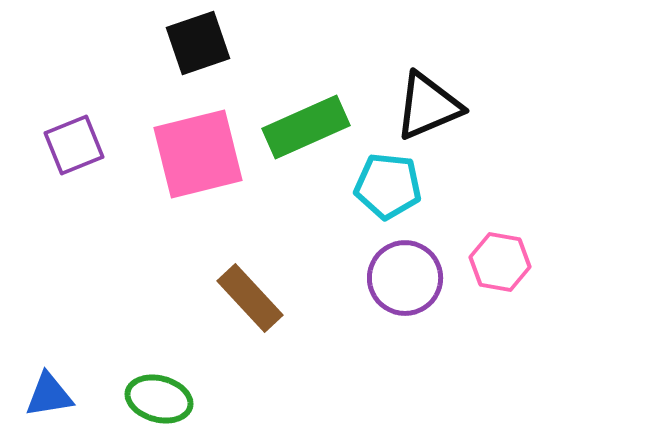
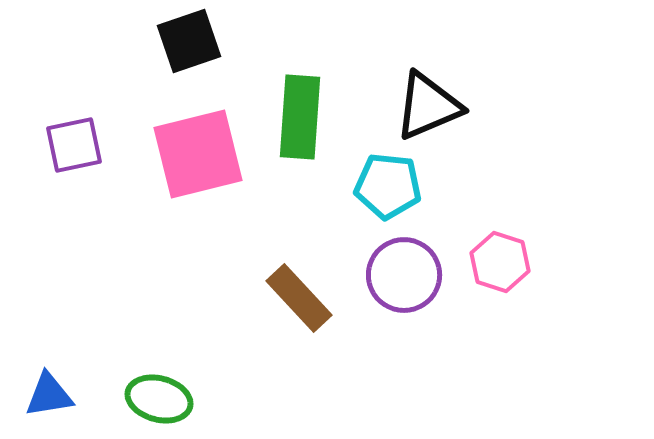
black square: moved 9 px left, 2 px up
green rectangle: moved 6 px left, 10 px up; rotated 62 degrees counterclockwise
purple square: rotated 10 degrees clockwise
pink hexagon: rotated 8 degrees clockwise
purple circle: moved 1 px left, 3 px up
brown rectangle: moved 49 px right
